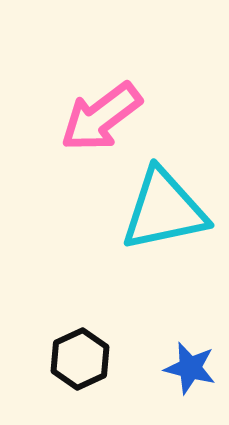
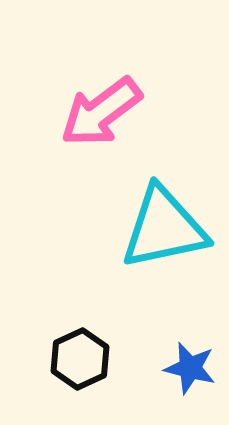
pink arrow: moved 5 px up
cyan triangle: moved 18 px down
